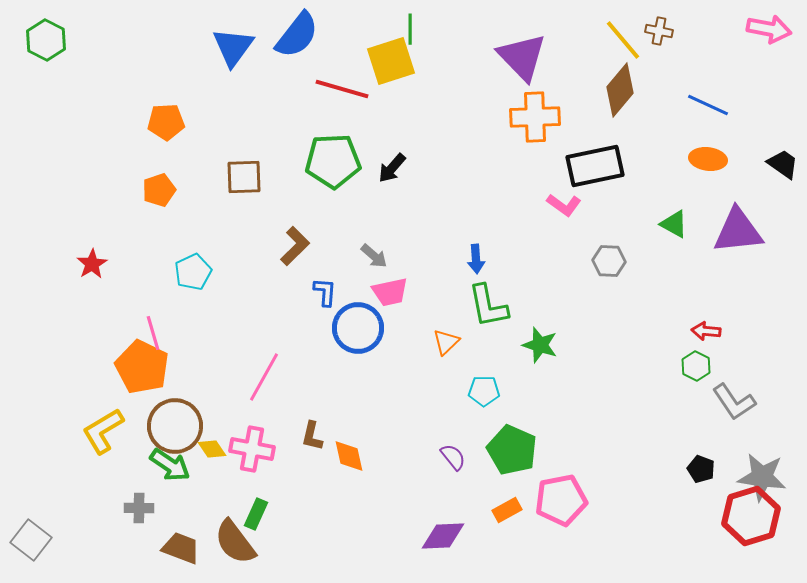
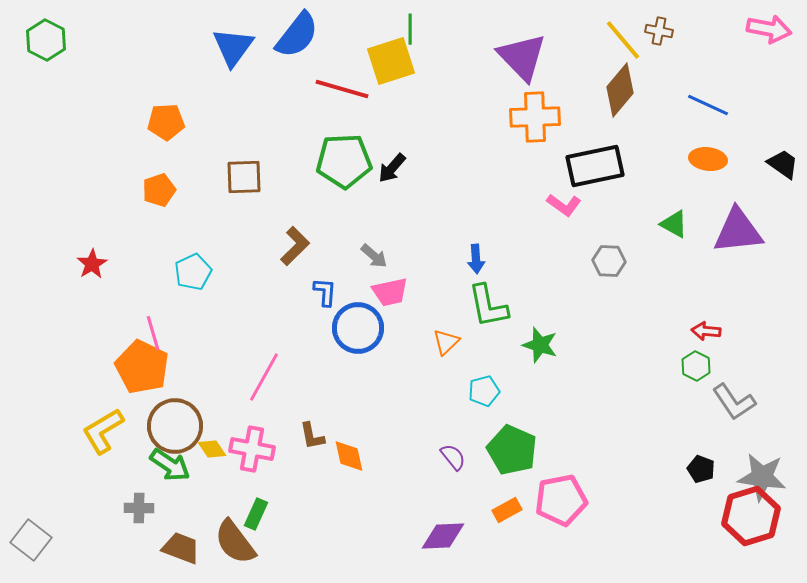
green pentagon at (333, 161): moved 11 px right
cyan pentagon at (484, 391): rotated 16 degrees counterclockwise
brown L-shape at (312, 436): rotated 24 degrees counterclockwise
